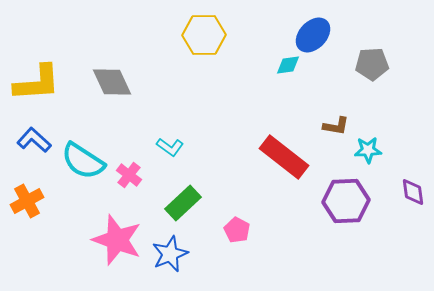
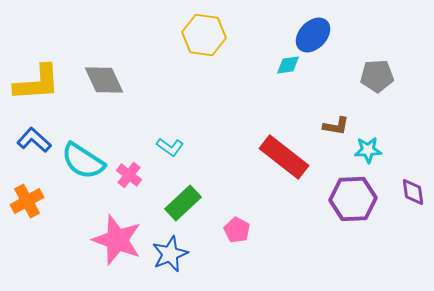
yellow hexagon: rotated 9 degrees clockwise
gray pentagon: moved 5 px right, 12 px down
gray diamond: moved 8 px left, 2 px up
purple hexagon: moved 7 px right, 2 px up
